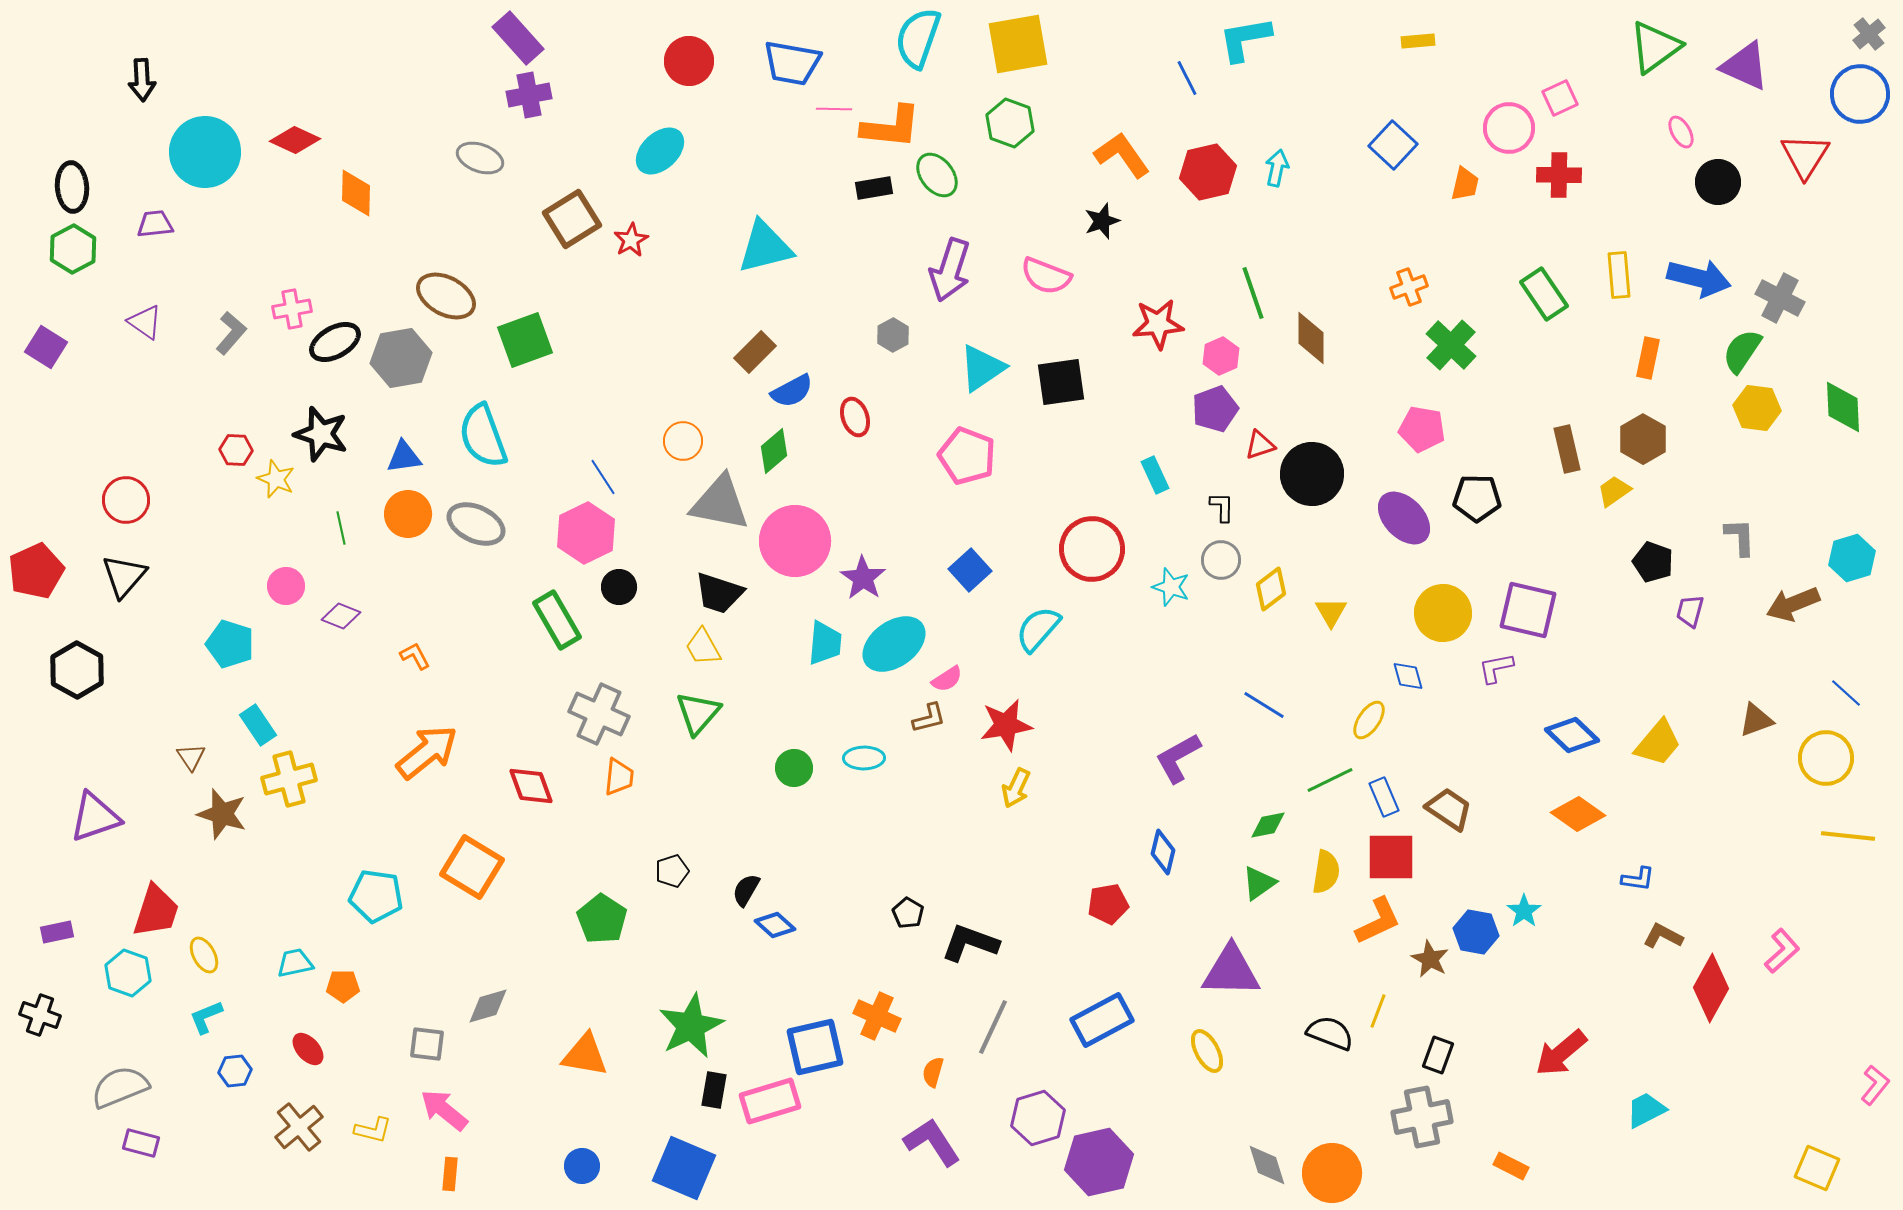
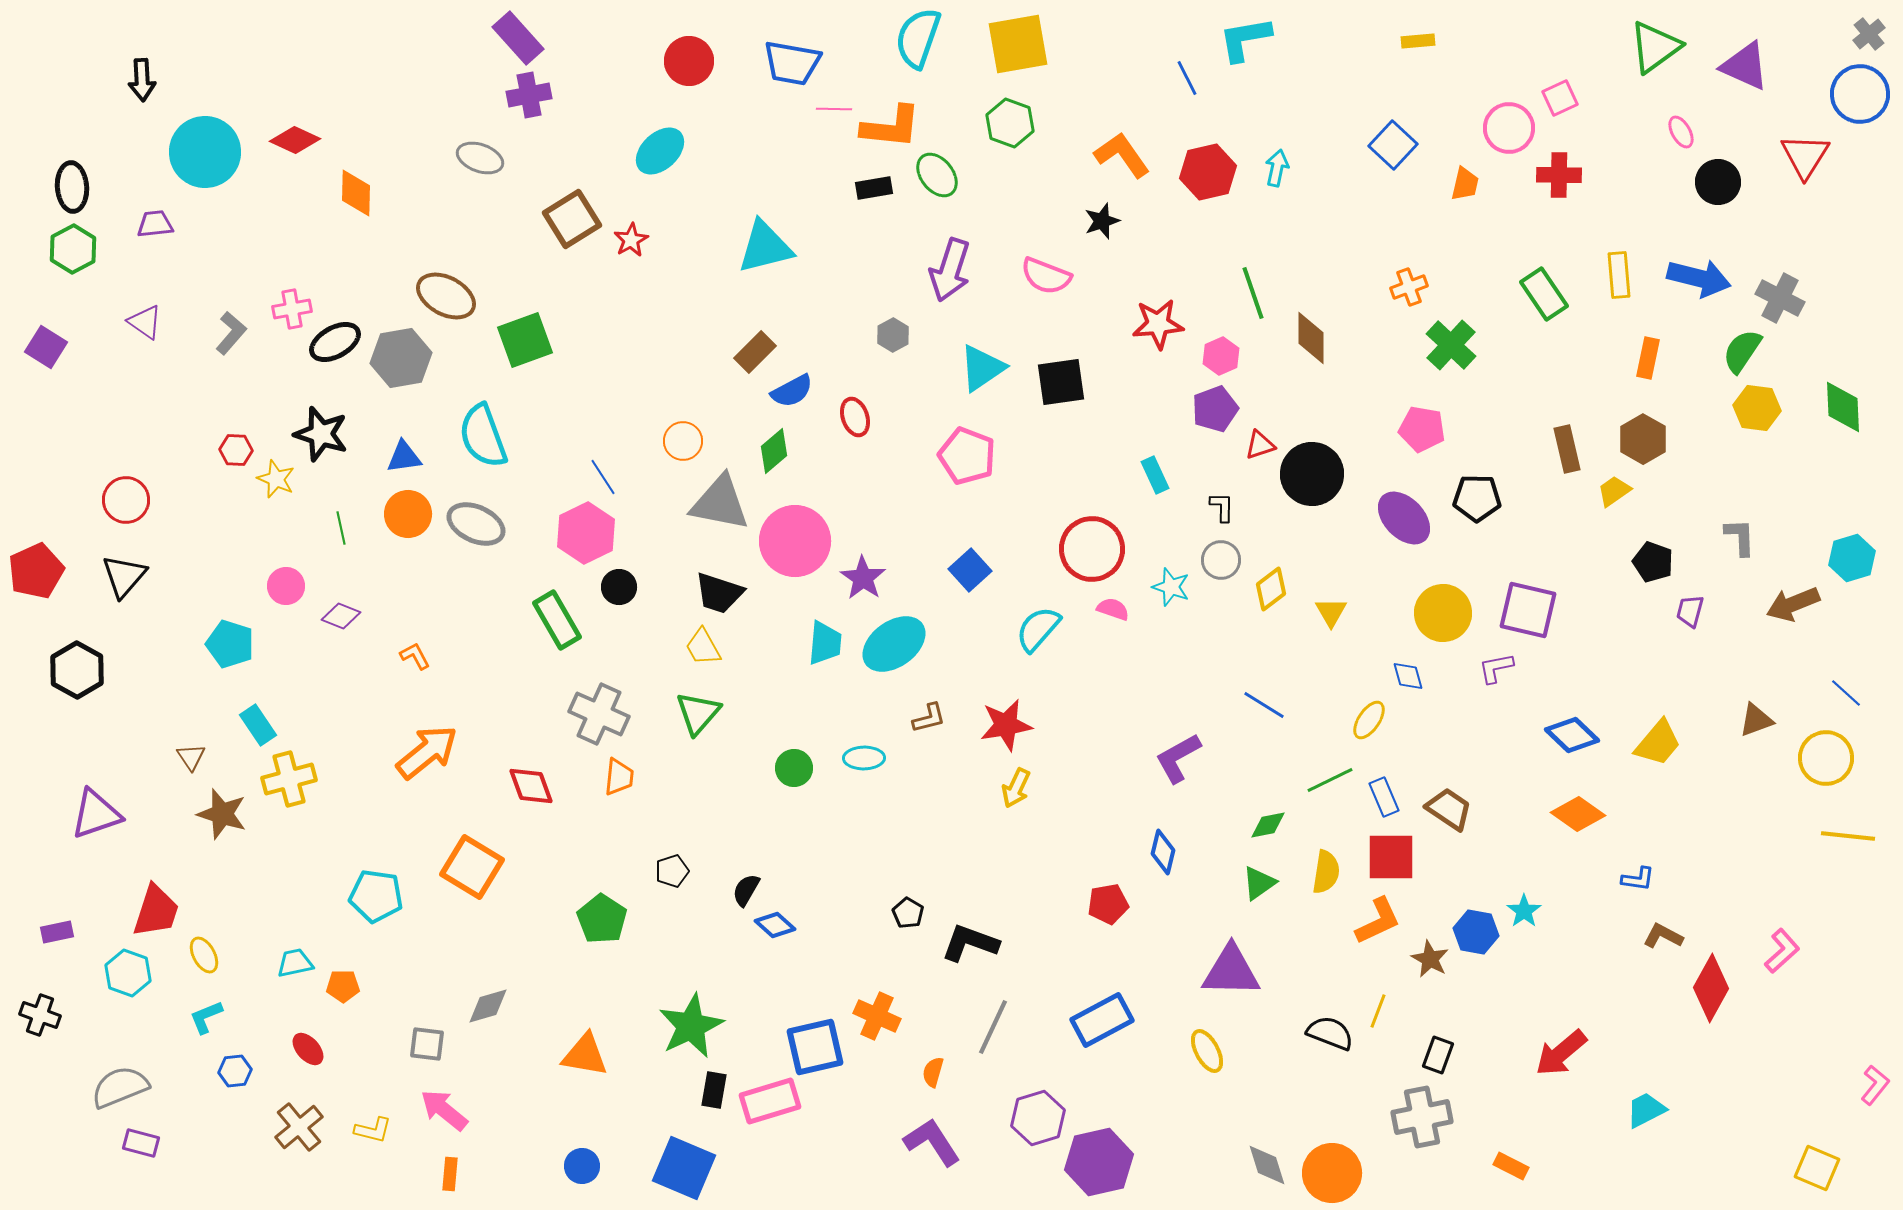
pink semicircle at (947, 679): moved 166 px right, 70 px up; rotated 128 degrees counterclockwise
purple triangle at (95, 817): moved 1 px right, 3 px up
